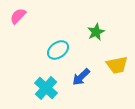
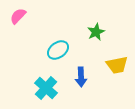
blue arrow: rotated 48 degrees counterclockwise
